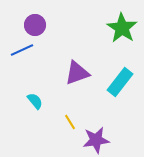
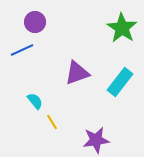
purple circle: moved 3 px up
yellow line: moved 18 px left
